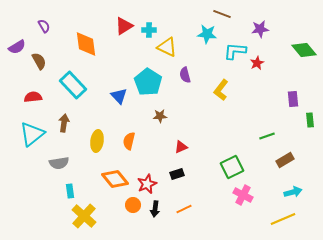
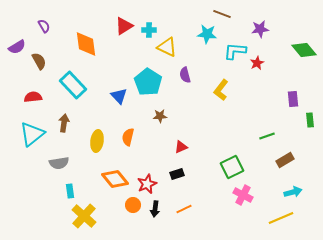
orange semicircle at (129, 141): moved 1 px left, 4 px up
yellow line at (283, 219): moved 2 px left, 1 px up
